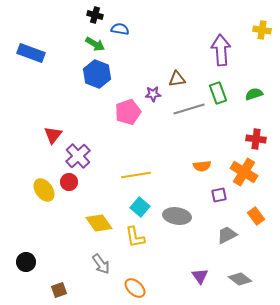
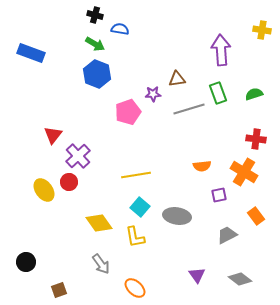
purple triangle: moved 3 px left, 1 px up
